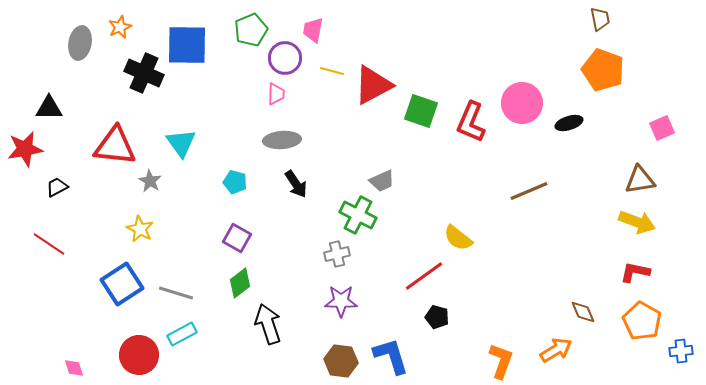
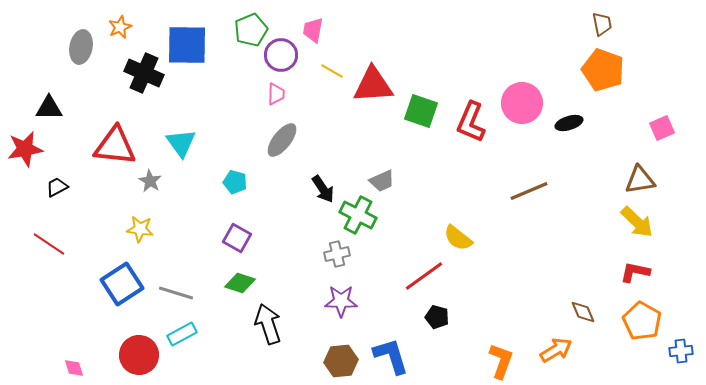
brown trapezoid at (600, 19): moved 2 px right, 5 px down
gray ellipse at (80, 43): moved 1 px right, 4 px down
purple circle at (285, 58): moved 4 px left, 3 px up
yellow line at (332, 71): rotated 15 degrees clockwise
red triangle at (373, 85): rotated 24 degrees clockwise
gray ellipse at (282, 140): rotated 48 degrees counterclockwise
black arrow at (296, 184): moved 27 px right, 5 px down
yellow arrow at (637, 222): rotated 24 degrees clockwise
yellow star at (140, 229): rotated 20 degrees counterclockwise
green diamond at (240, 283): rotated 56 degrees clockwise
brown hexagon at (341, 361): rotated 12 degrees counterclockwise
